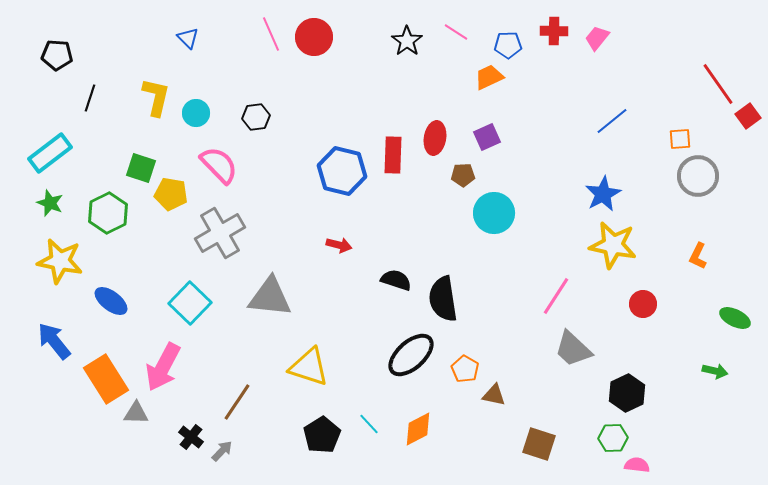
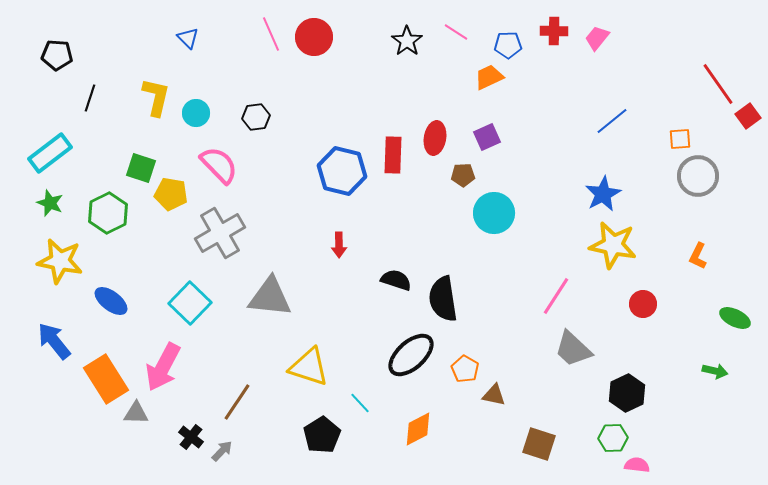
red arrow at (339, 245): rotated 75 degrees clockwise
cyan line at (369, 424): moved 9 px left, 21 px up
